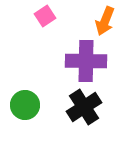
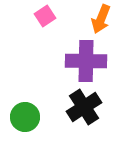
orange arrow: moved 4 px left, 2 px up
green circle: moved 12 px down
